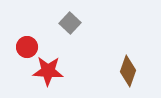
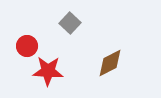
red circle: moved 1 px up
brown diamond: moved 18 px left, 8 px up; rotated 44 degrees clockwise
